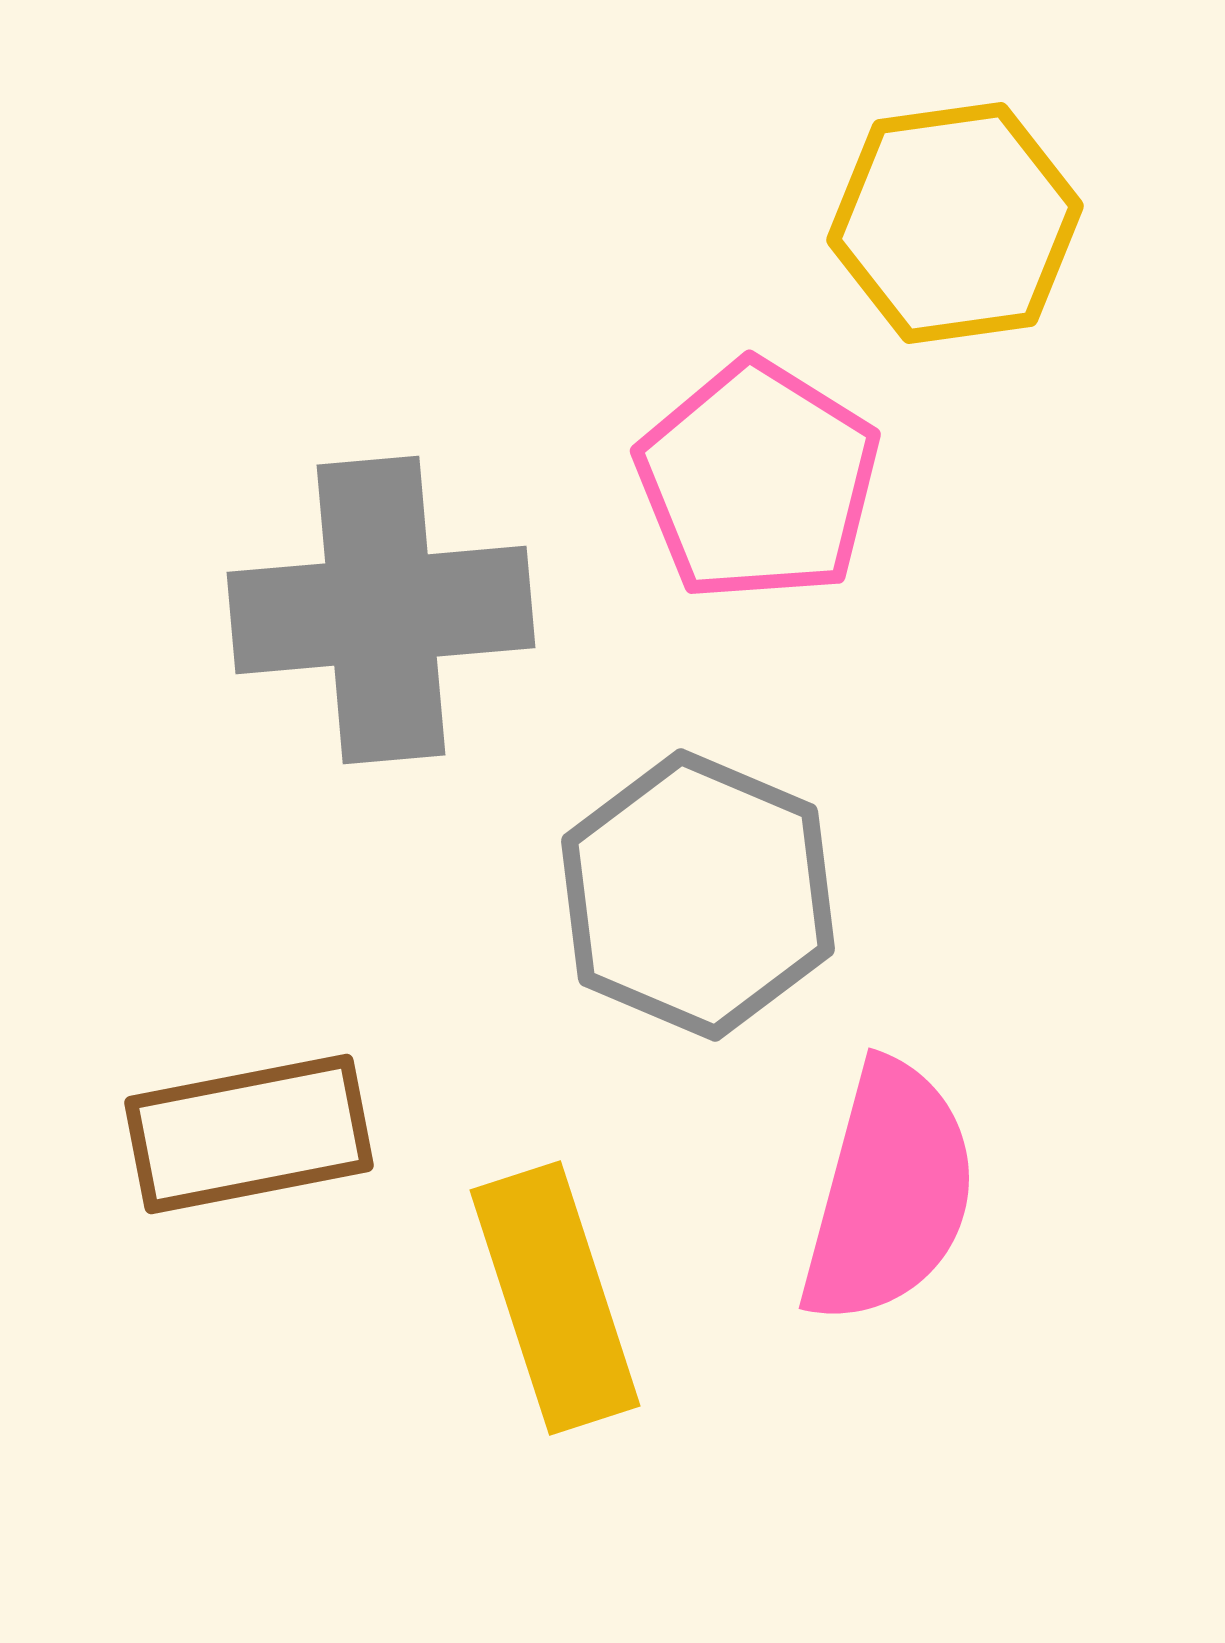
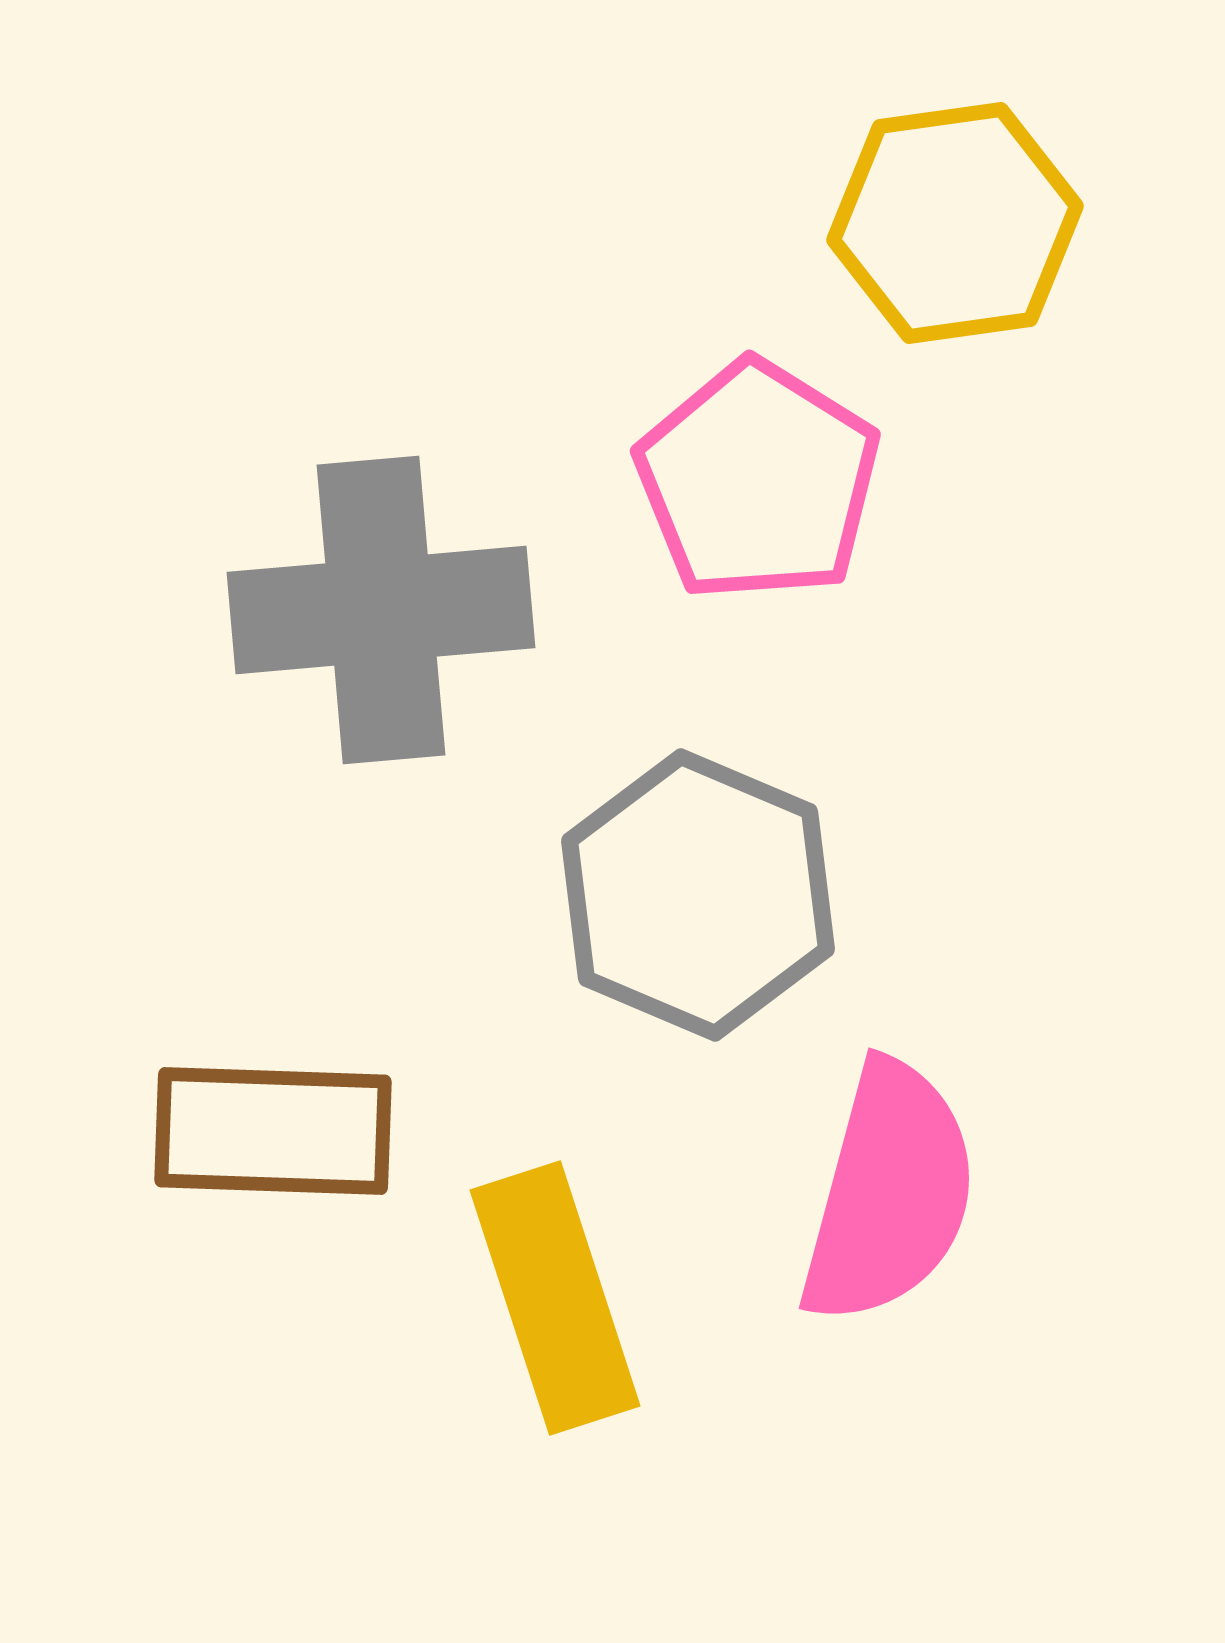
brown rectangle: moved 24 px right, 3 px up; rotated 13 degrees clockwise
